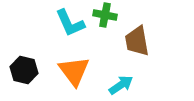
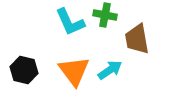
cyan L-shape: moved 1 px up
brown trapezoid: moved 2 px up
cyan arrow: moved 11 px left, 15 px up
